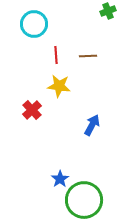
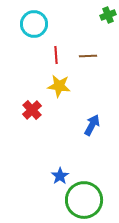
green cross: moved 4 px down
blue star: moved 3 px up
